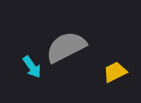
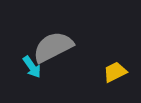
gray semicircle: moved 13 px left
